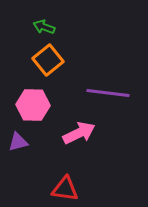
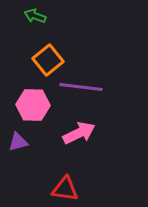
green arrow: moved 9 px left, 11 px up
purple line: moved 27 px left, 6 px up
